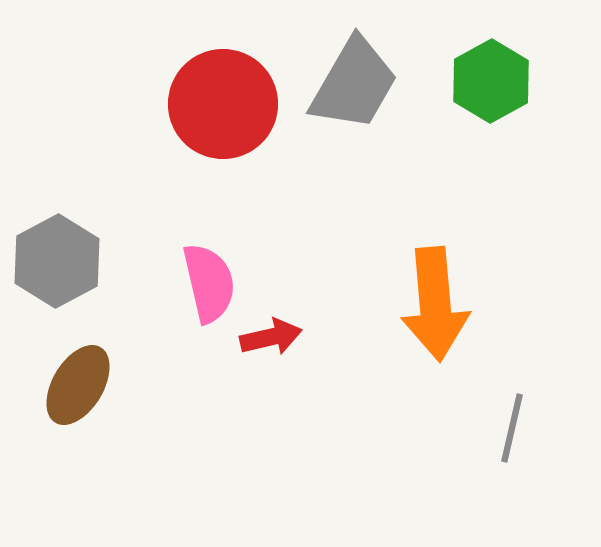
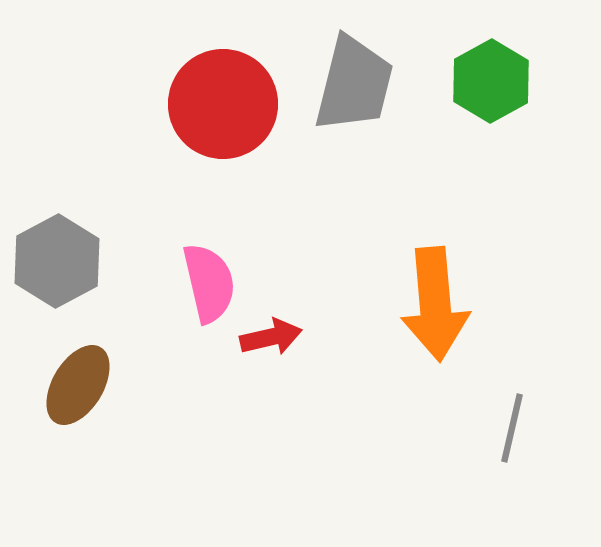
gray trapezoid: rotated 16 degrees counterclockwise
